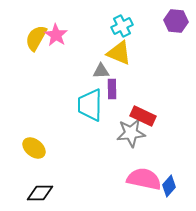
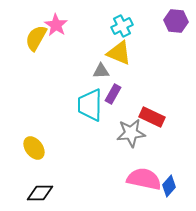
pink star: moved 10 px up
purple rectangle: moved 1 px right, 5 px down; rotated 30 degrees clockwise
red rectangle: moved 9 px right, 1 px down
yellow ellipse: rotated 15 degrees clockwise
